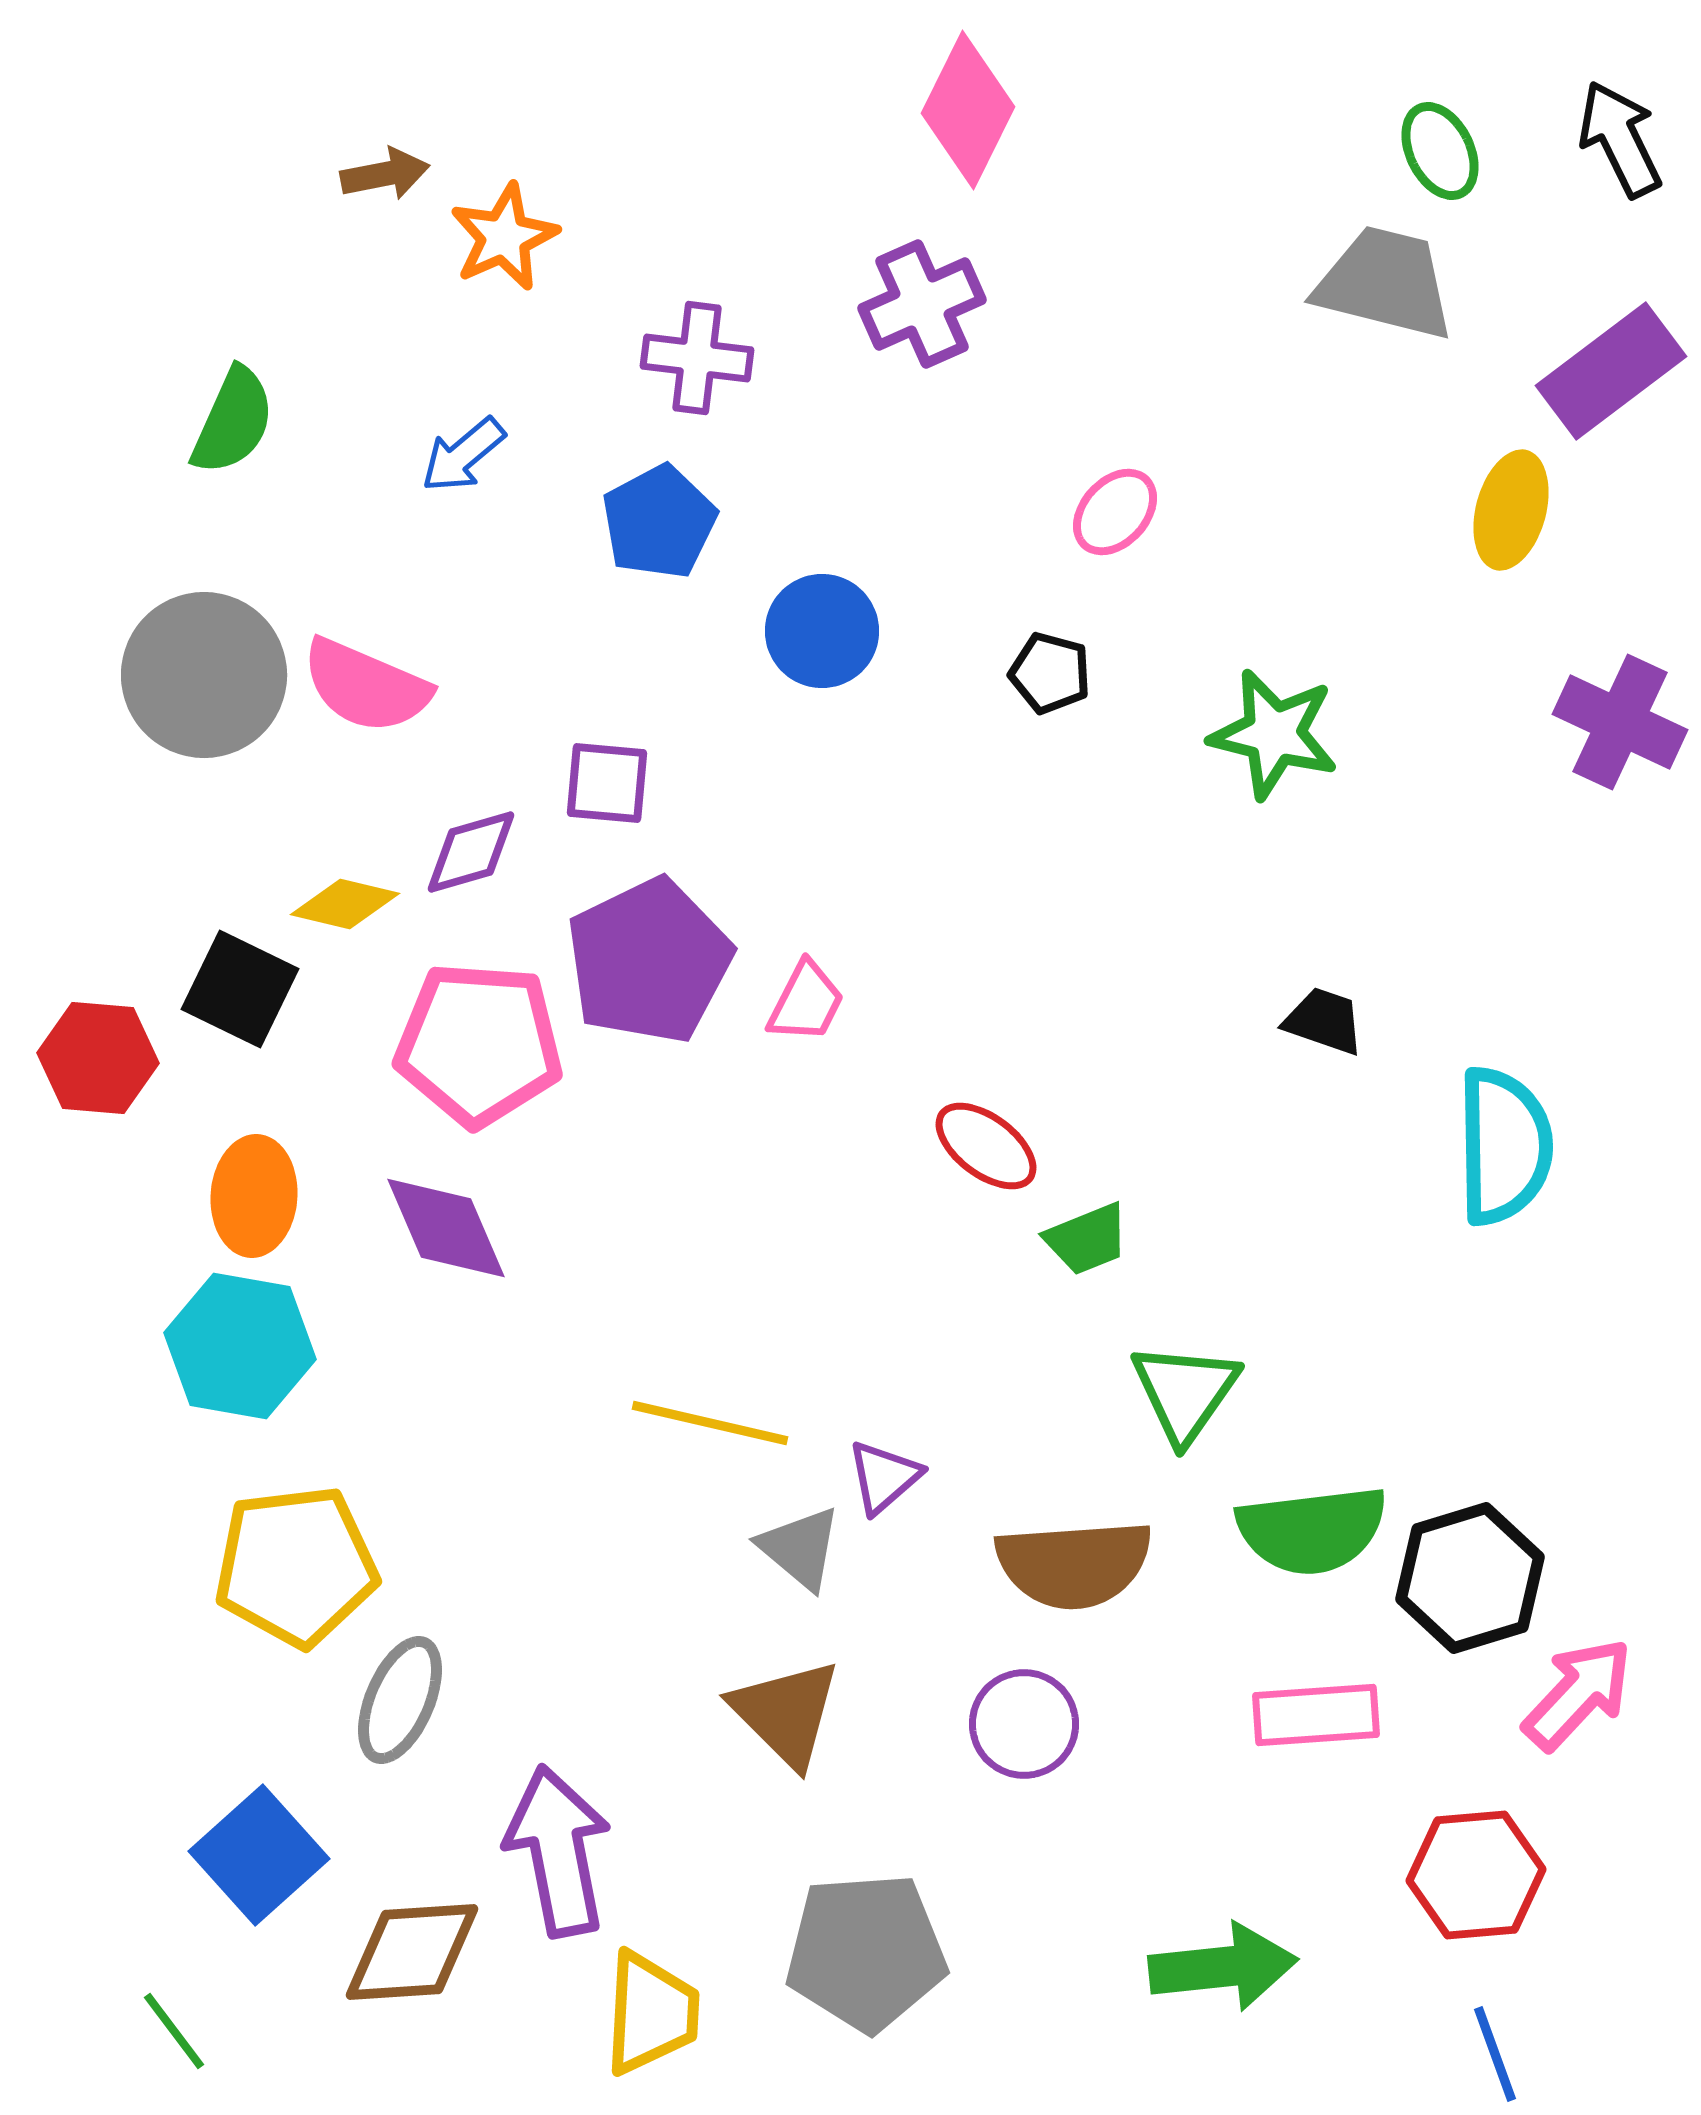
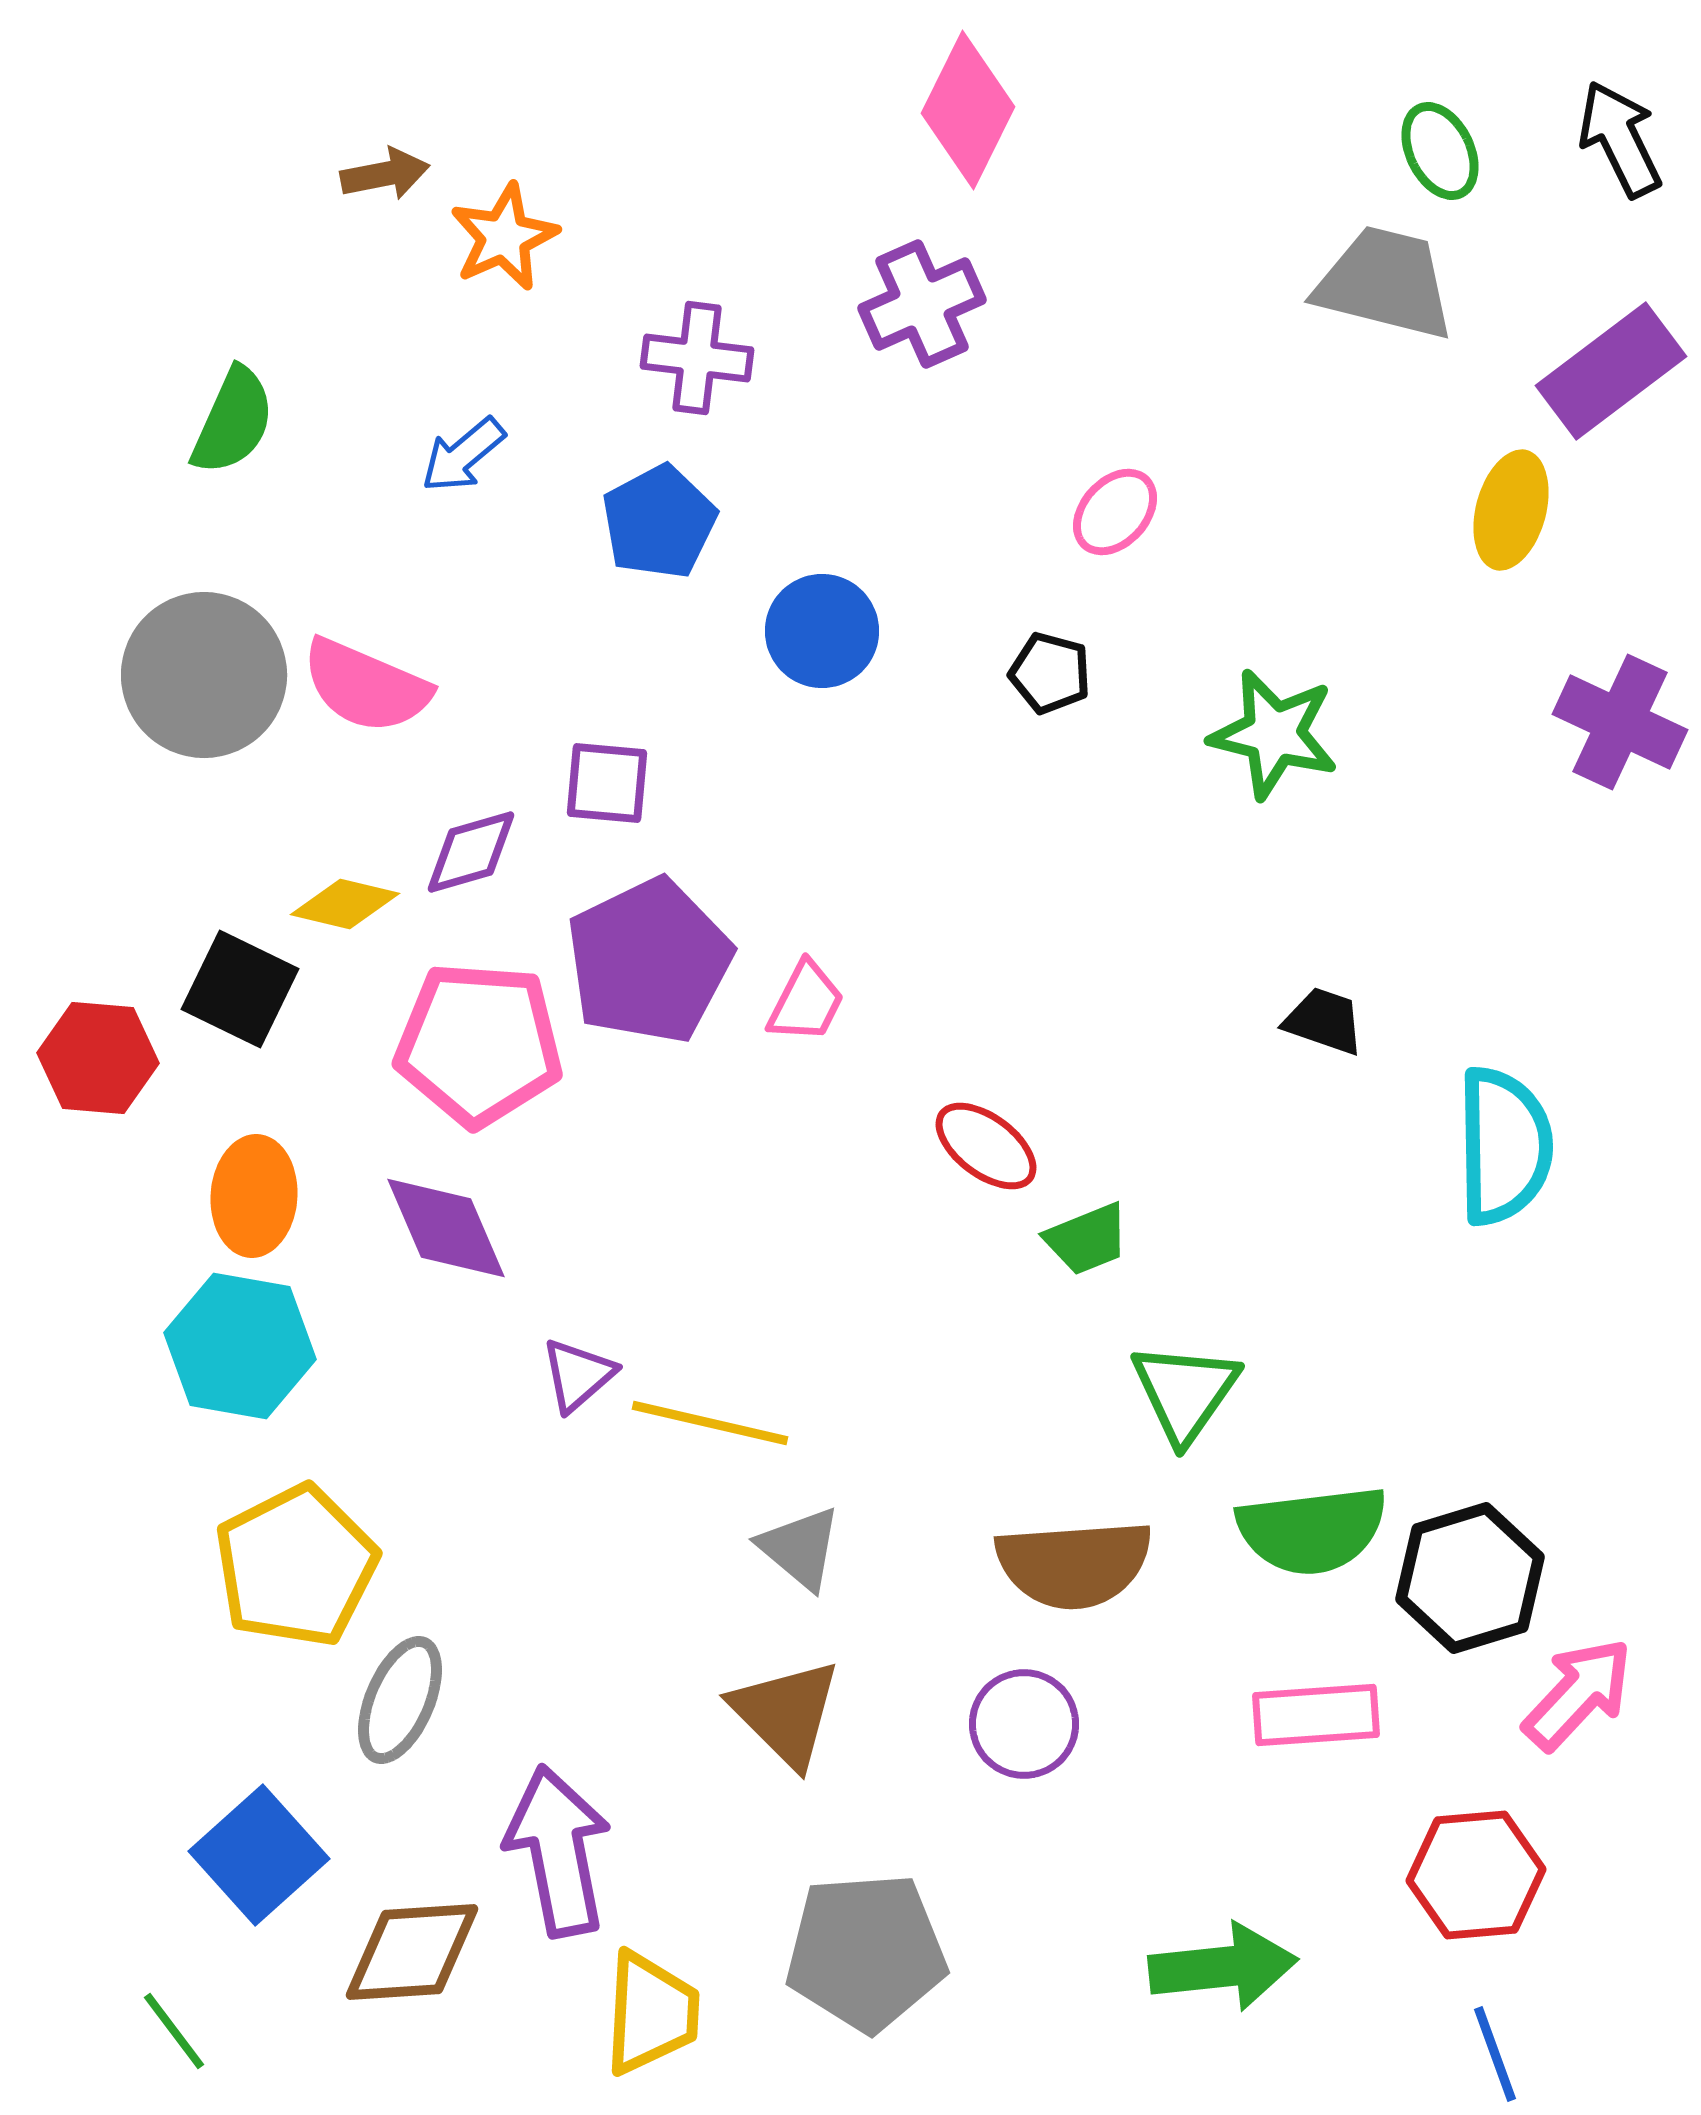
purple triangle at (884, 1477): moved 306 px left, 102 px up
yellow pentagon at (296, 1566): rotated 20 degrees counterclockwise
